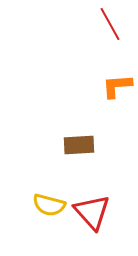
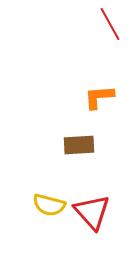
orange L-shape: moved 18 px left, 11 px down
